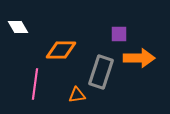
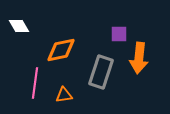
white diamond: moved 1 px right, 1 px up
orange diamond: rotated 12 degrees counterclockwise
orange arrow: rotated 96 degrees clockwise
pink line: moved 1 px up
orange triangle: moved 13 px left
